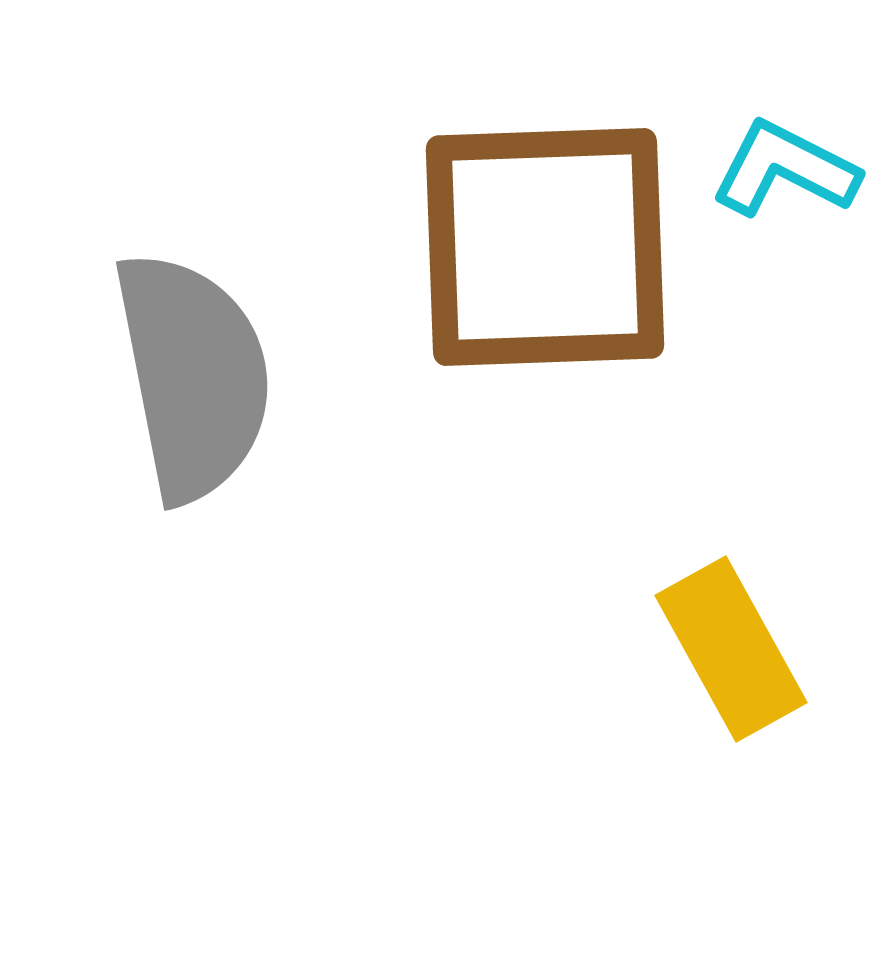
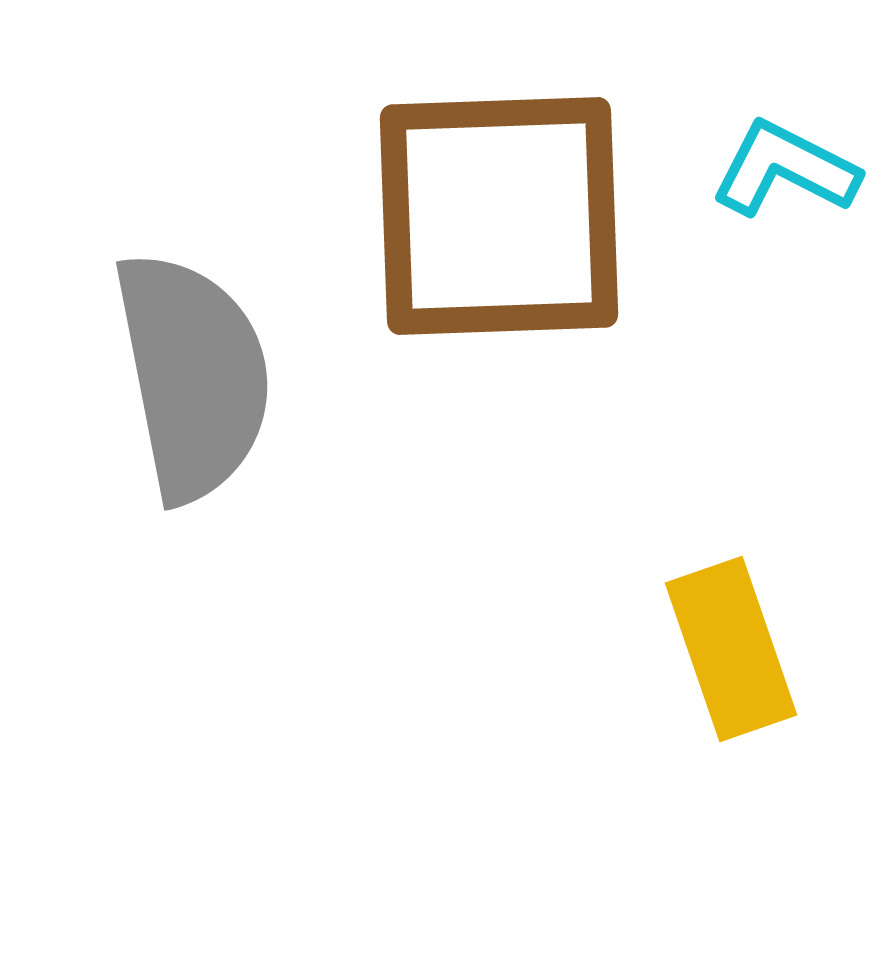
brown square: moved 46 px left, 31 px up
yellow rectangle: rotated 10 degrees clockwise
